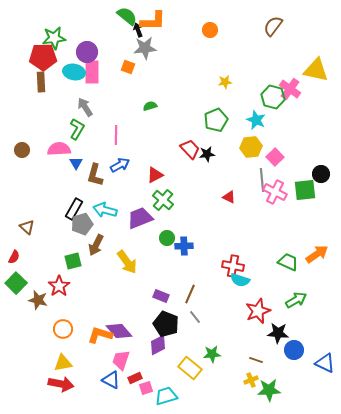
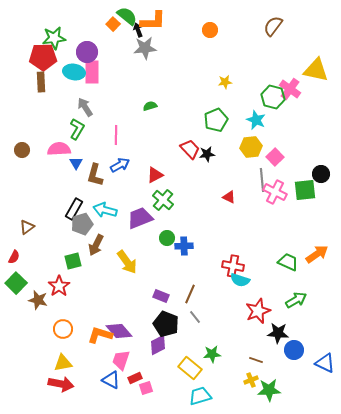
orange square at (128, 67): moved 15 px left, 43 px up; rotated 24 degrees clockwise
brown triangle at (27, 227): rotated 42 degrees clockwise
cyan trapezoid at (166, 396): moved 34 px right
